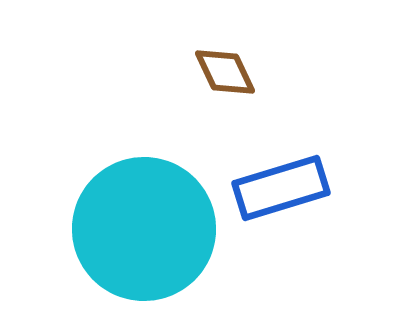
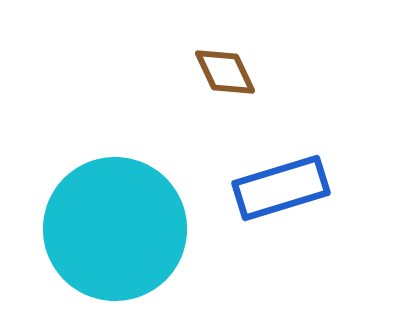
cyan circle: moved 29 px left
